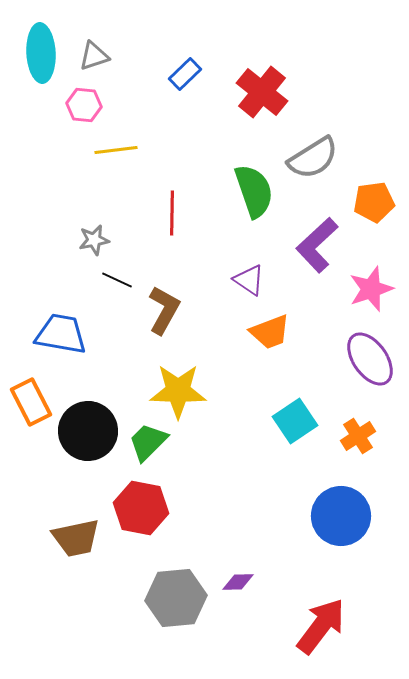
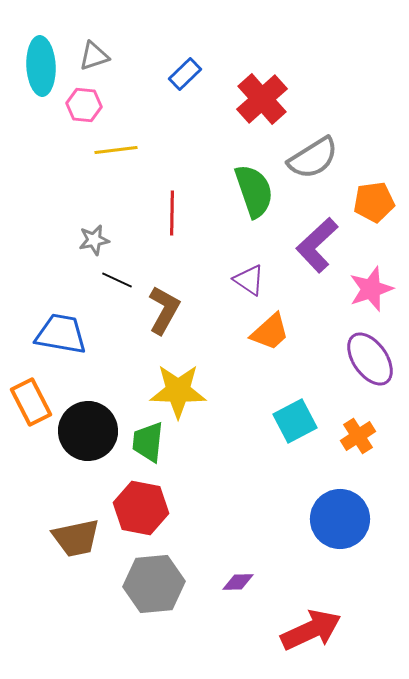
cyan ellipse: moved 13 px down
red cross: moved 7 px down; rotated 9 degrees clockwise
orange trapezoid: rotated 21 degrees counterclockwise
cyan square: rotated 6 degrees clockwise
green trapezoid: rotated 39 degrees counterclockwise
blue circle: moved 1 px left, 3 px down
gray hexagon: moved 22 px left, 14 px up
red arrow: moved 10 px left, 4 px down; rotated 28 degrees clockwise
